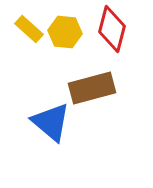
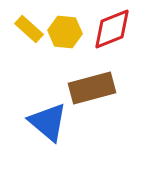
red diamond: rotated 54 degrees clockwise
blue triangle: moved 3 px left
